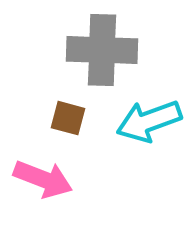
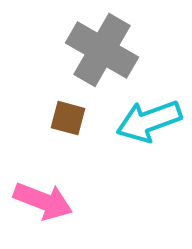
gray cross: rotated 28 degrees clockwise
pink arrow: moved 22 px down
